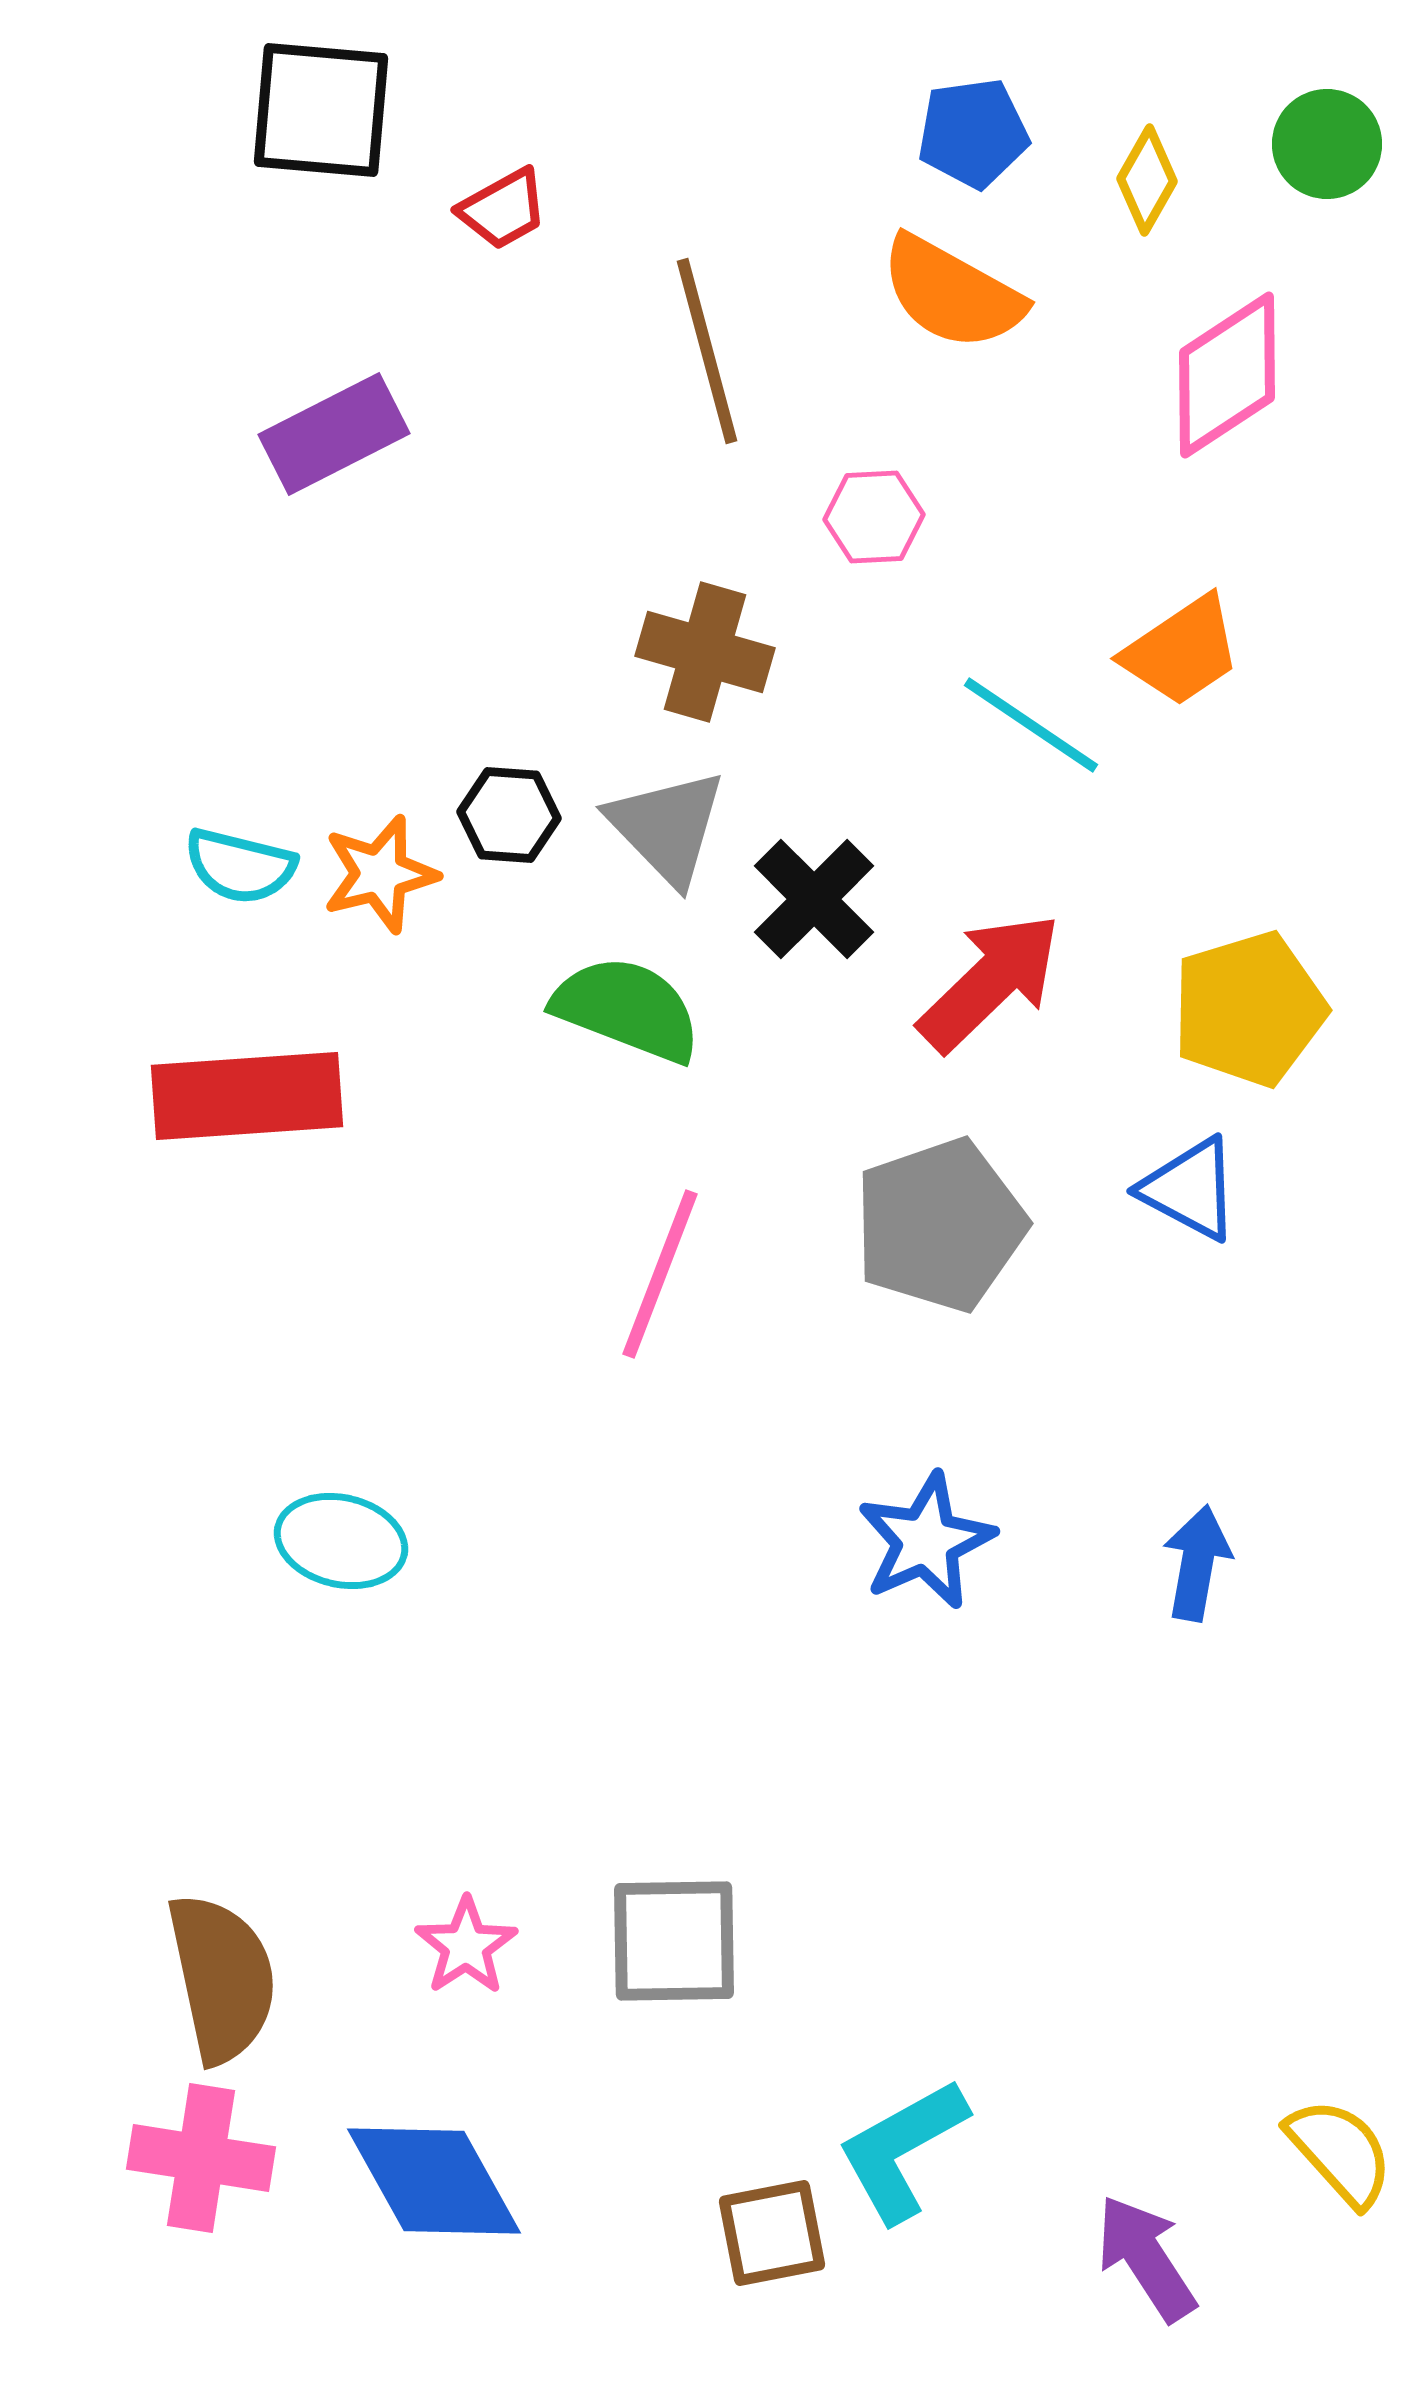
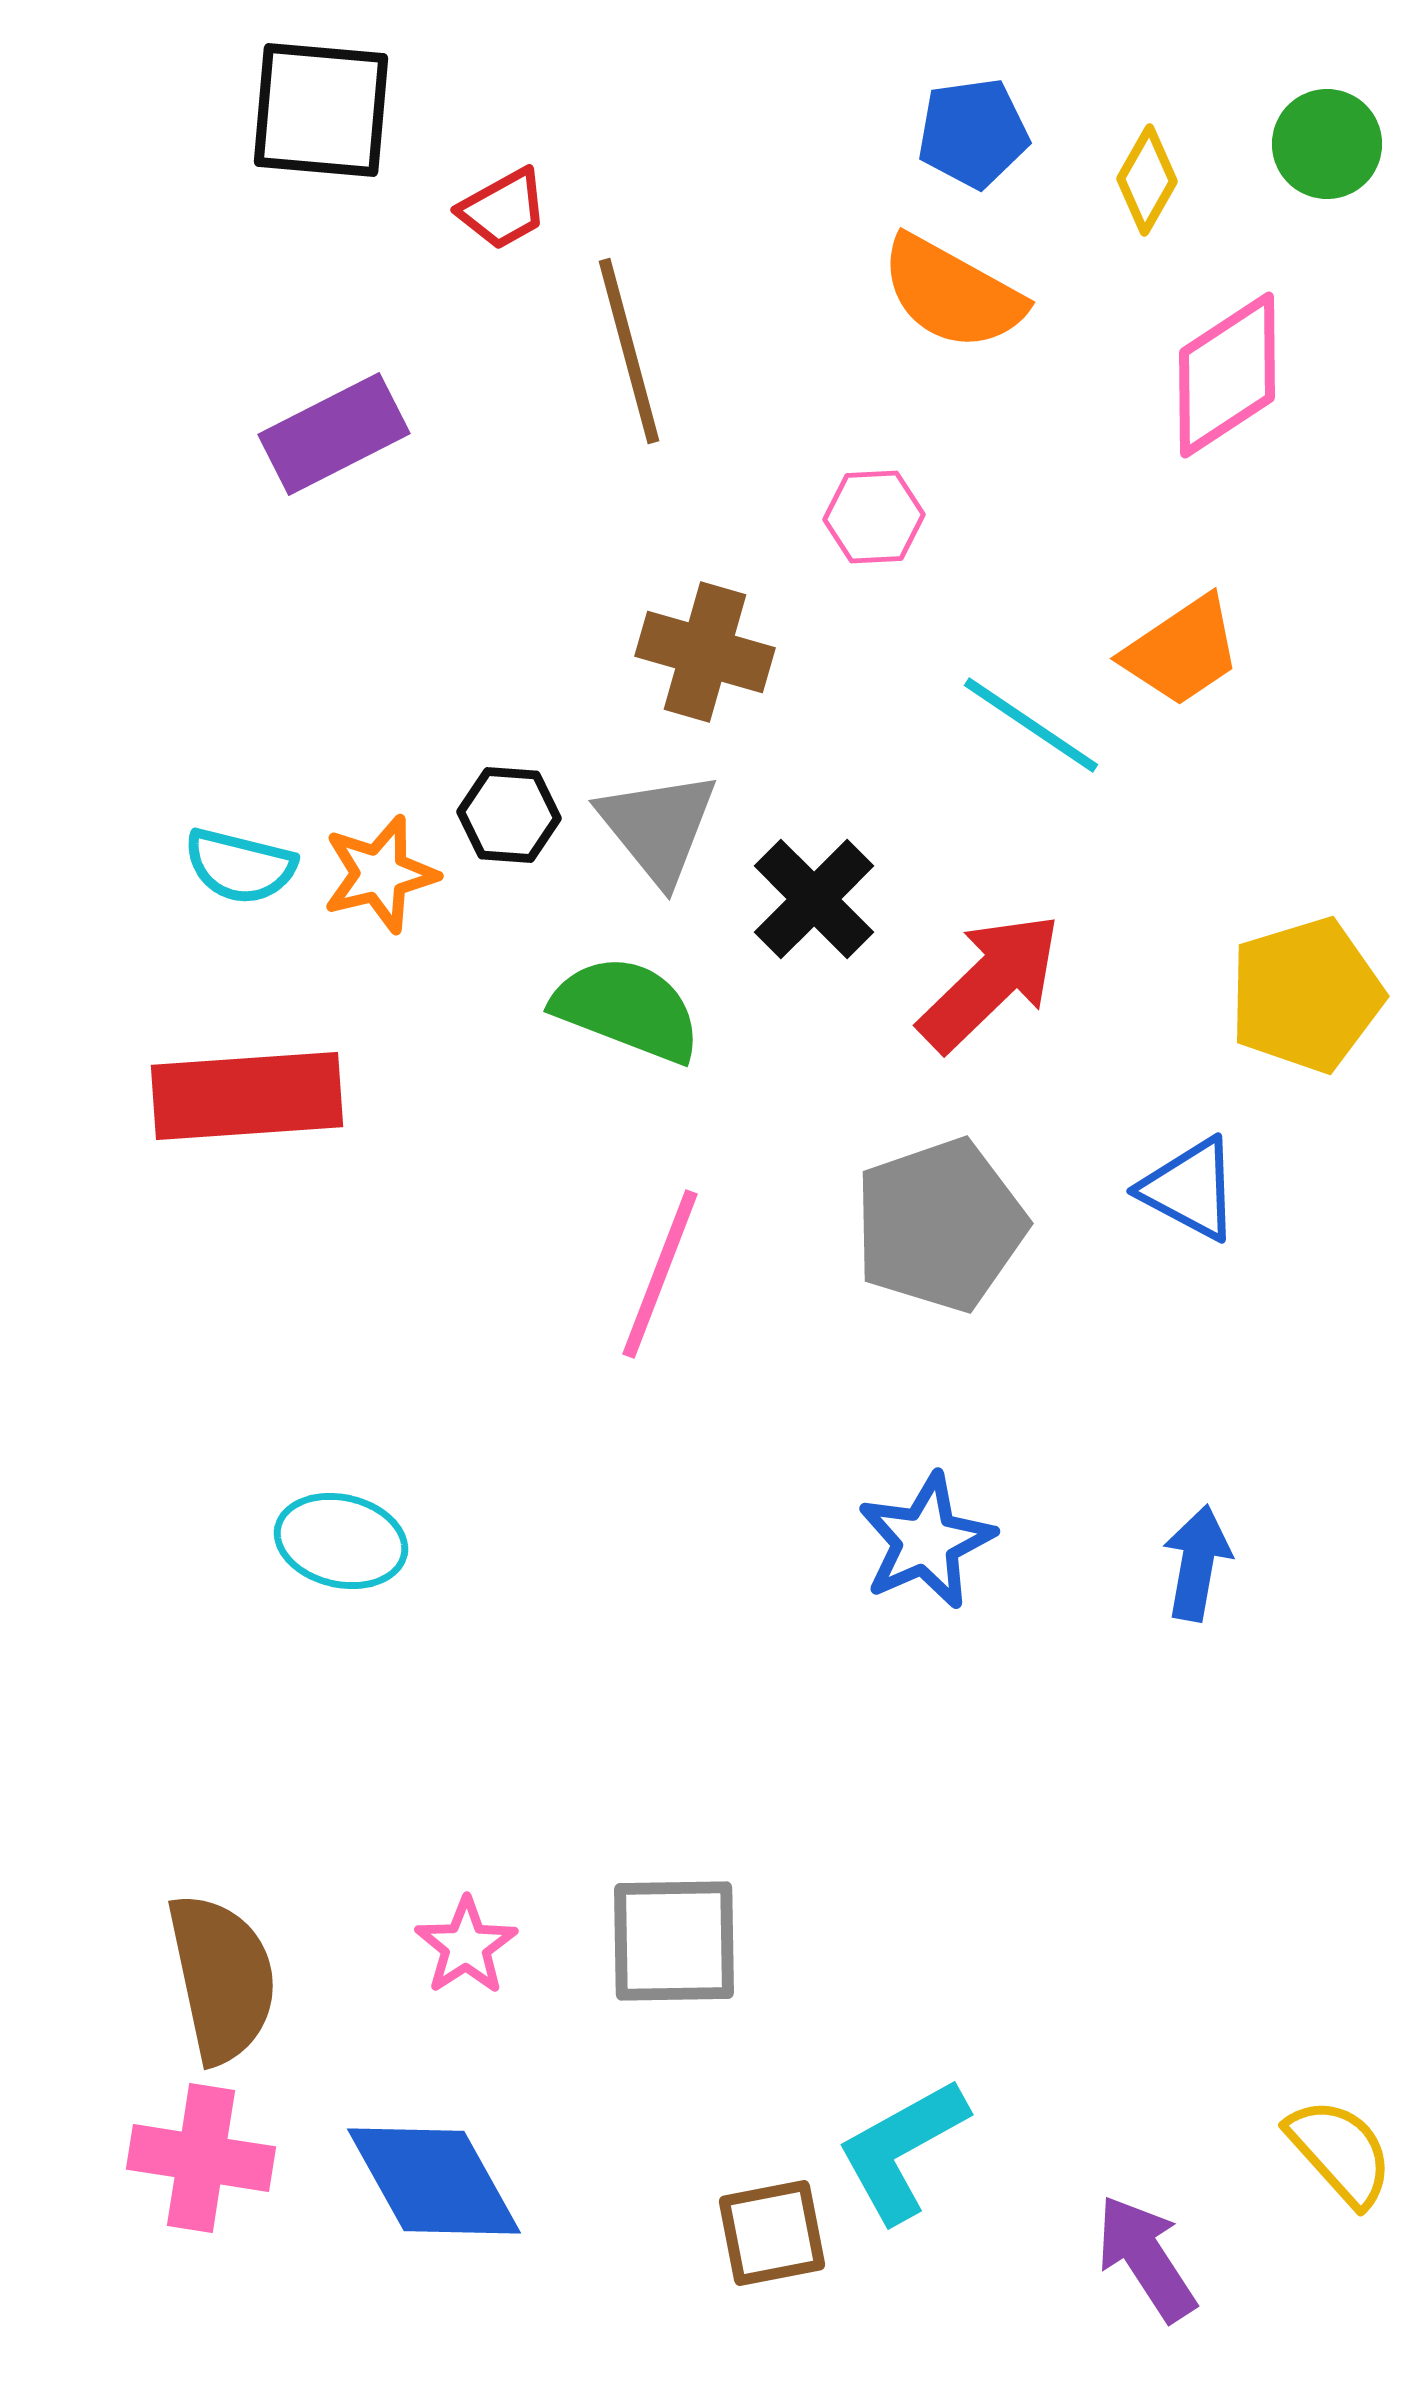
brown line: moved 78 px left
gray triangle: moved 9 px left; rotated 5 degrees clockwise
yellow pentagon: moved 57 px right, 14 px up
